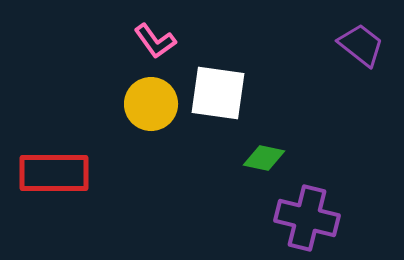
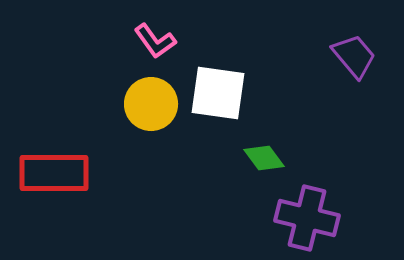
purple trapezoid: moved 7 px left, 11 px down; rotated 12 degrees clockwise
green diamond: rotated 42 degrees clockwise
